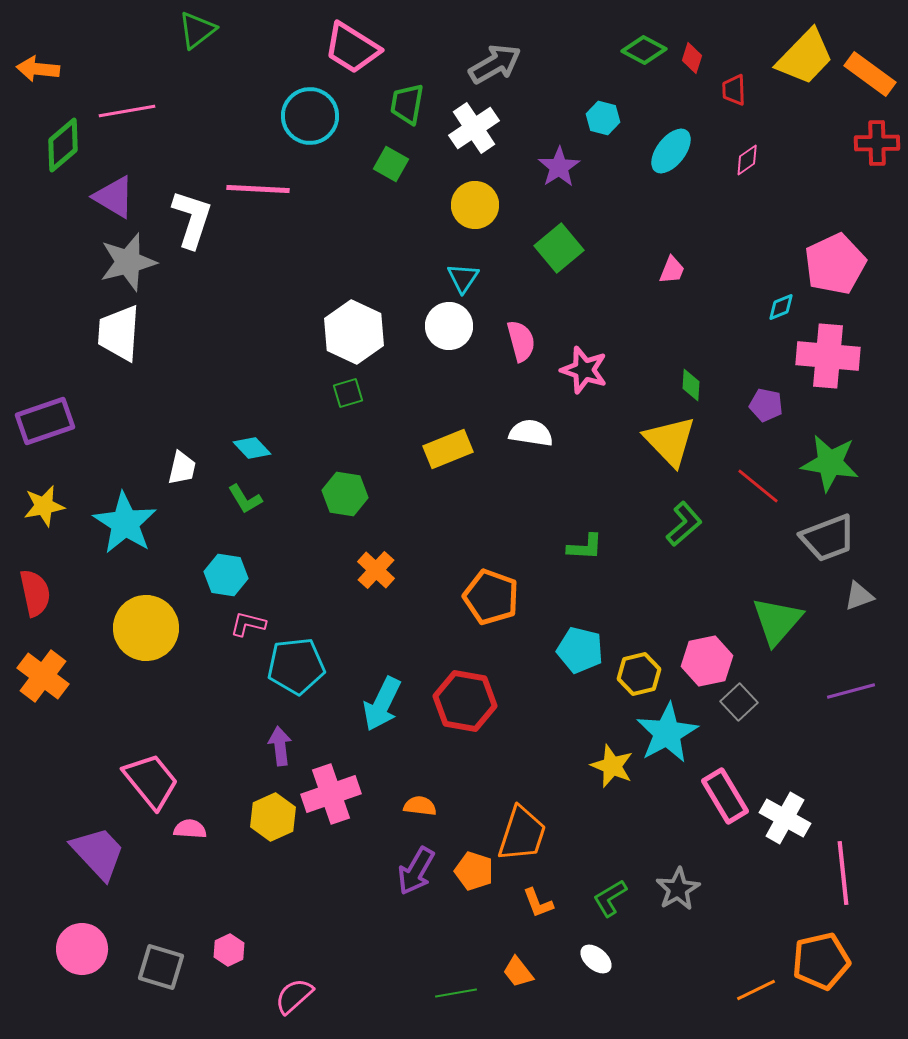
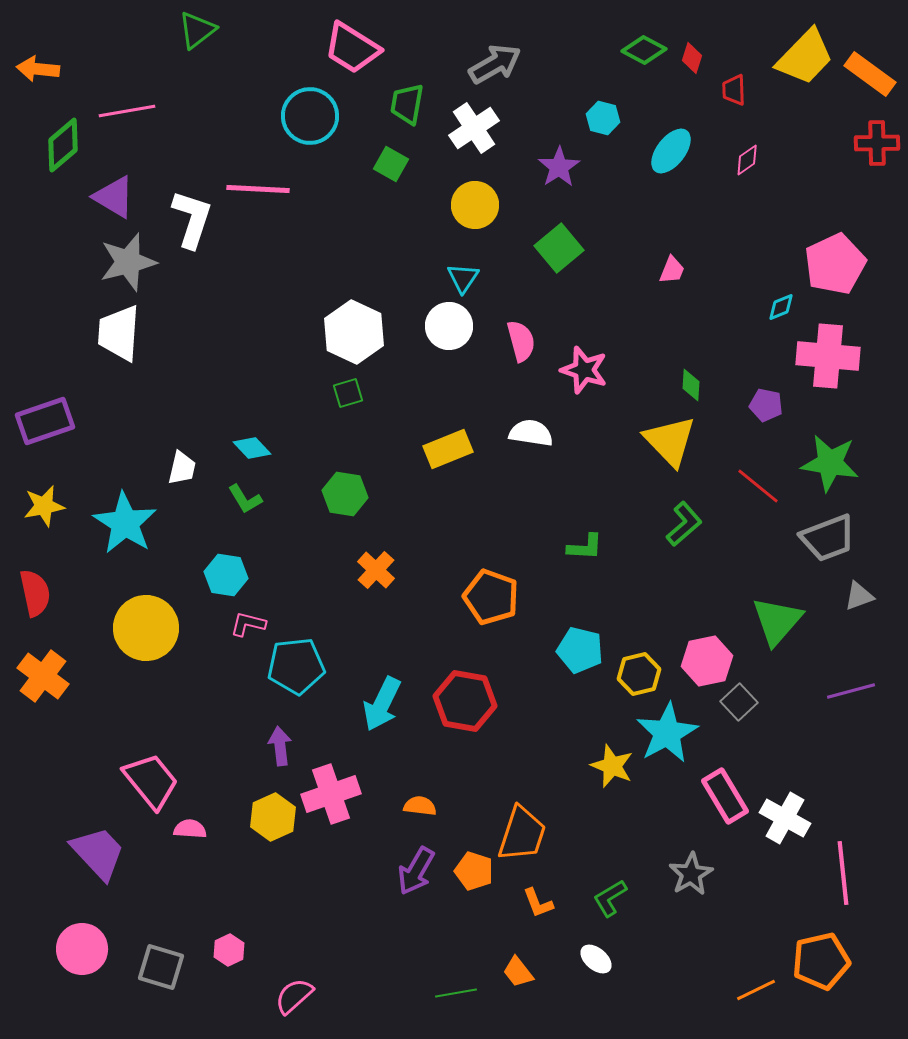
gray star at (678, 889): moved 13 px right, 15 px up
